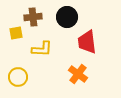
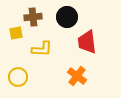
orange cross: moved 1 px left, 2 px down
